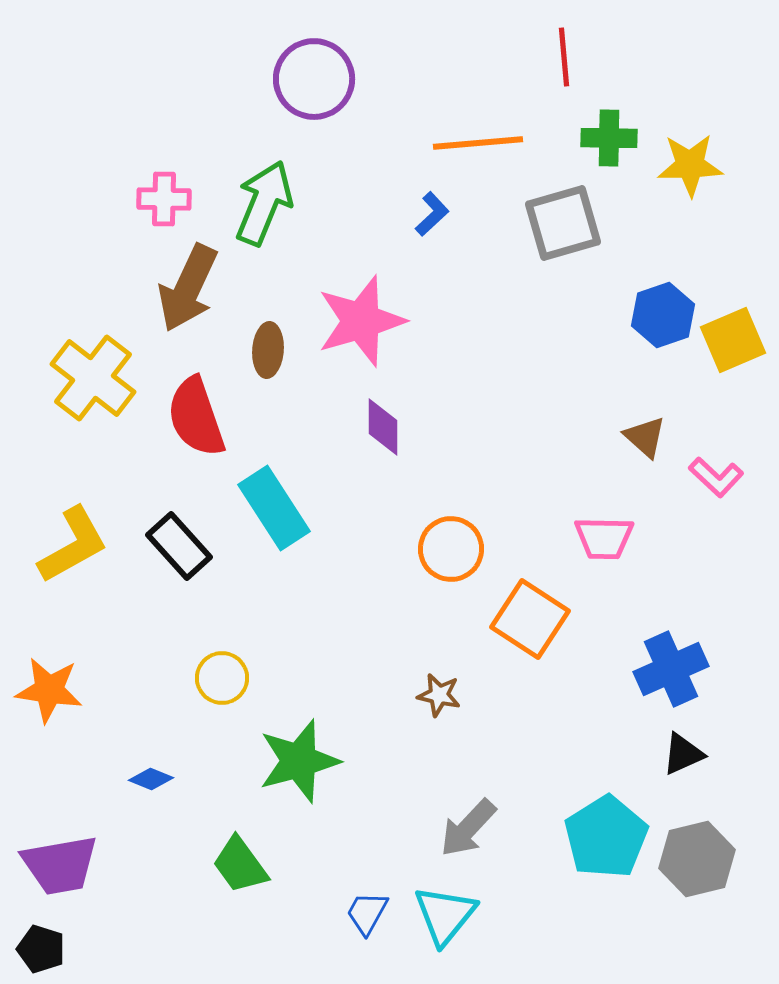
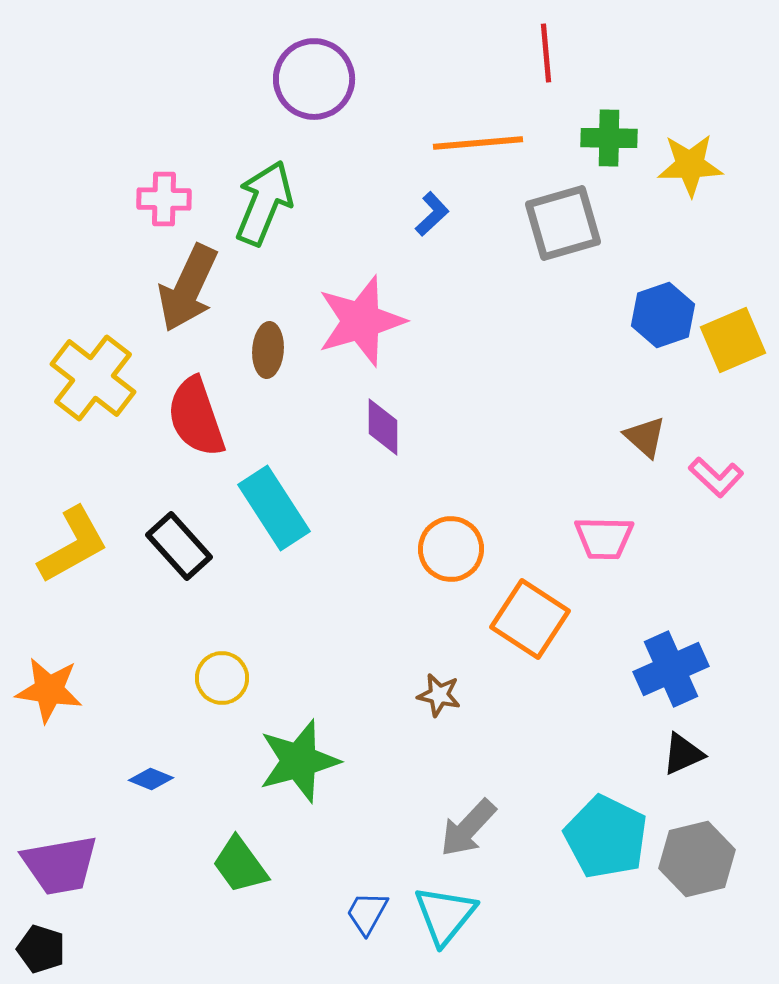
red line: moved 18 px left, 4 px up
cyan pentagon: rotated 14 degrees counterclockwise
